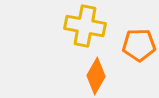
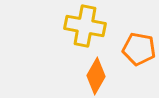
orange pentagon: moved 4 px down; rotated 12 degrees clockwise
